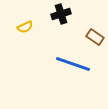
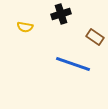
yellow semicircle: rotated 35 degrees clockwise
